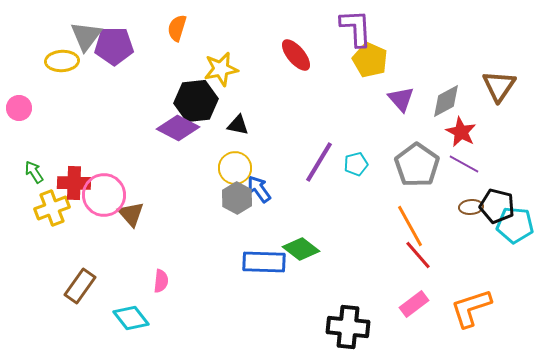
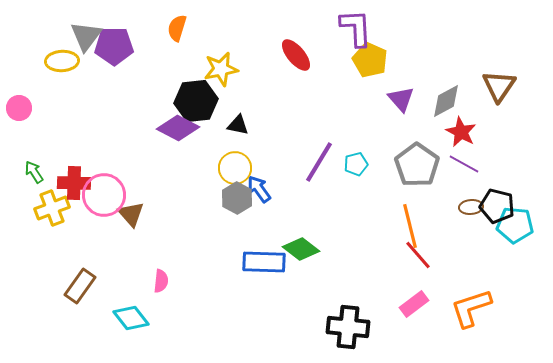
orange line at (410, 226): rotated 15 degrees clockwise
